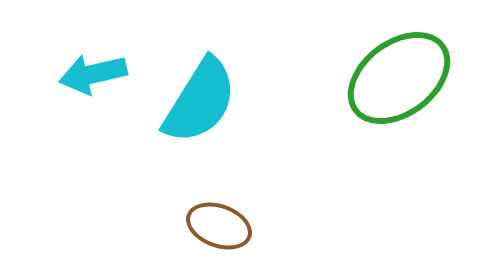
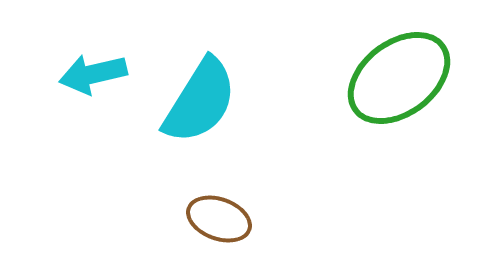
brown ellipse: moved 7 px up
